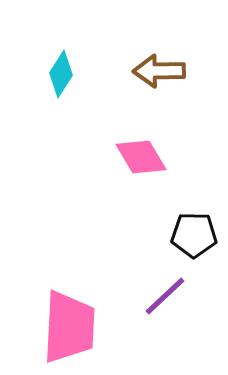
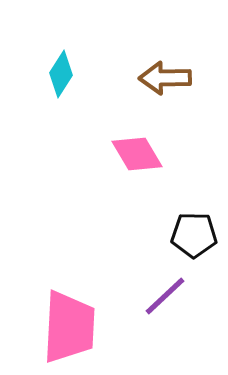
brown arrow: moved 6 px right, 7 px down
pink diamond: moved 4 px left, 3 px up
